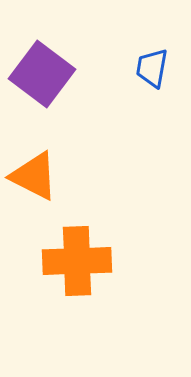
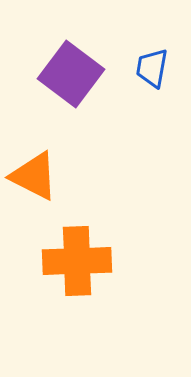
purple square: moved 29 px right
